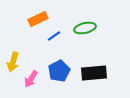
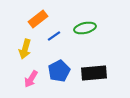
orange rectangle: rotated 12 degrees counterclockwise
yellow arrow: moved 12 px right, 13 px up
